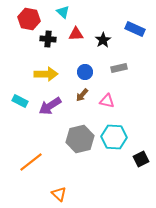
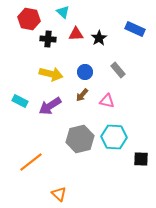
black star: moved 4 px left, 2 px up
gray rectangle: moved 1 px left, 2 px down; rotated 63 degrees clockwise
yellow arrow: moved 5 px right; rotated 15 degrees clockwise
black square: rotated 28 degrees clockwise
